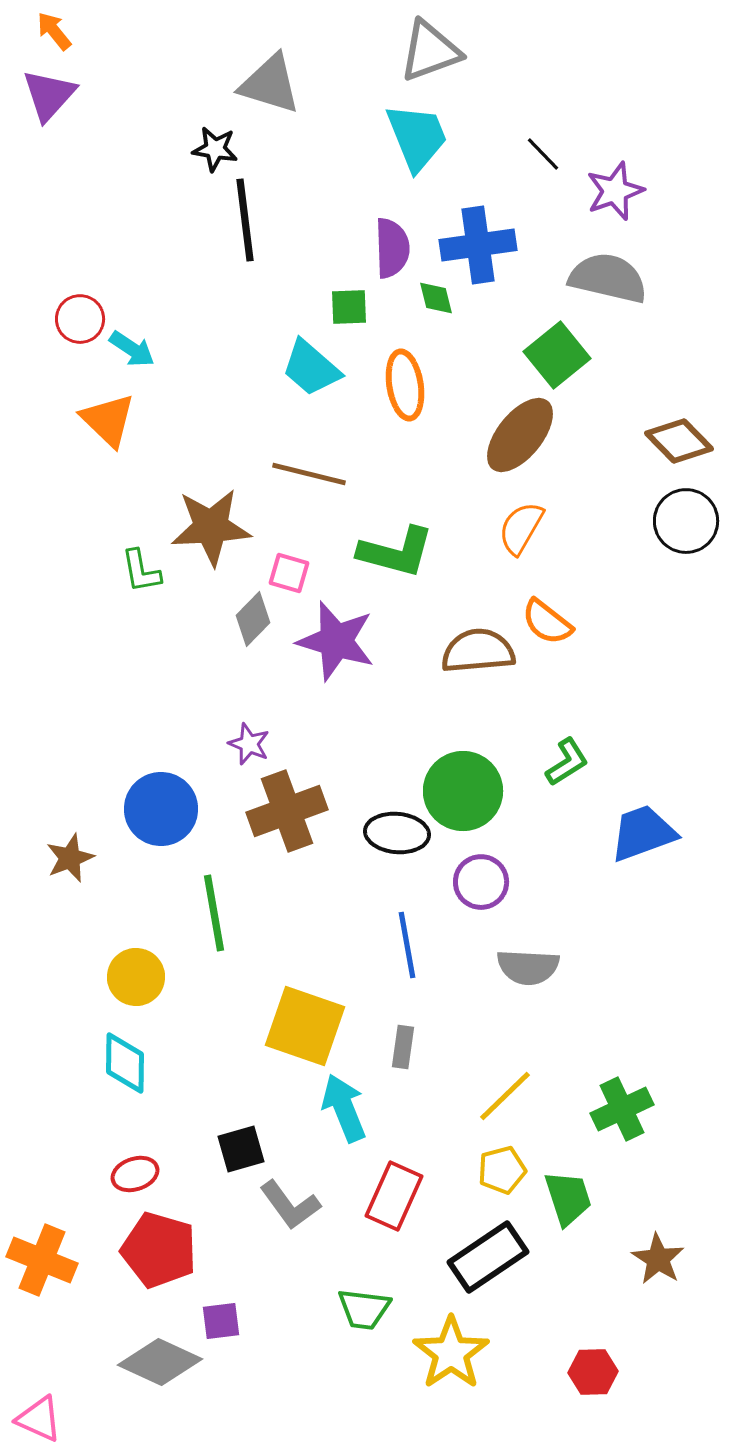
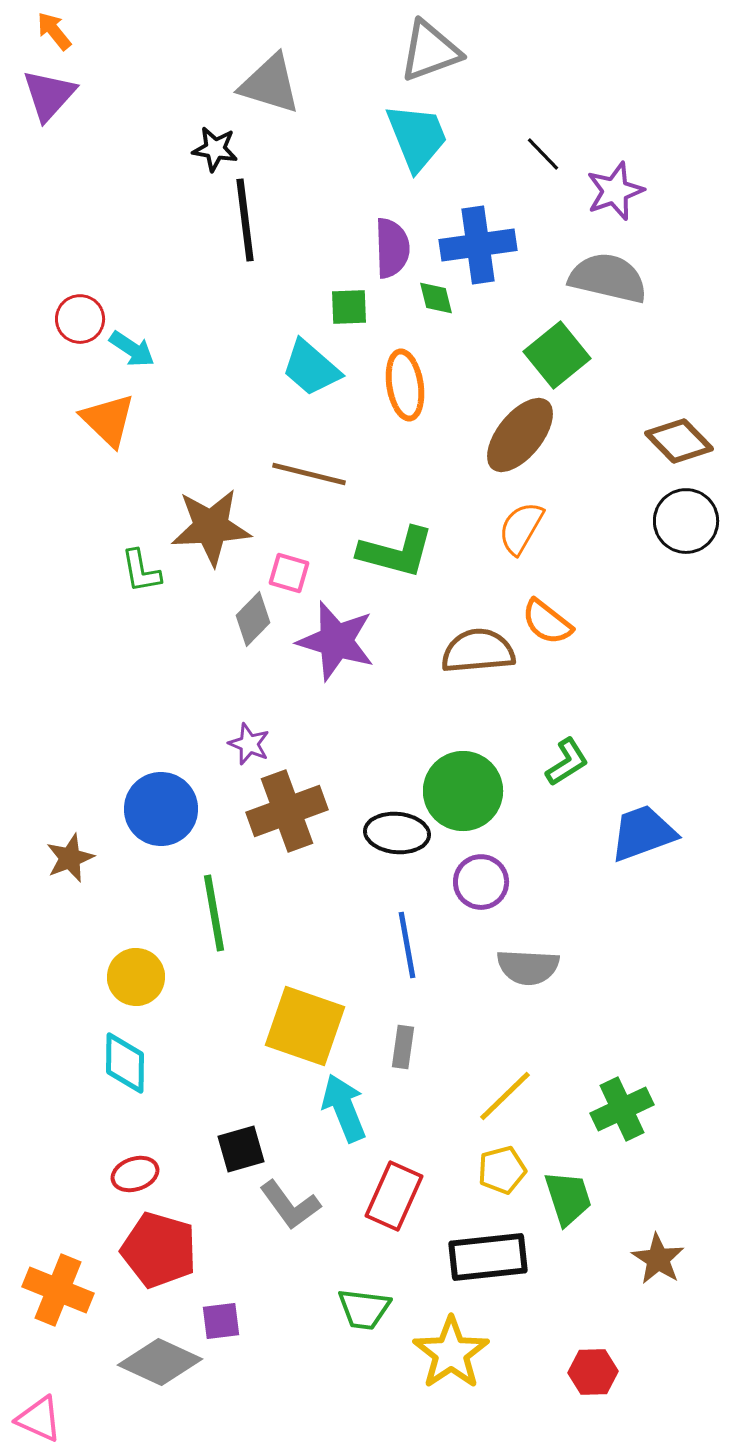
black rectangle at (488, 1257): rotated 28 degrees clockwise
orange cross at (42, 1260): moved 16 px right, 30 px down
